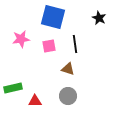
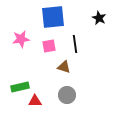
blue square: rotated 20 degrees counterclockwise
brown triangle: moved 4 px left, 2 px up
green rectangle: moved 7 px right, 1 px up
gray circle: moved 1 px left, 1 px up
